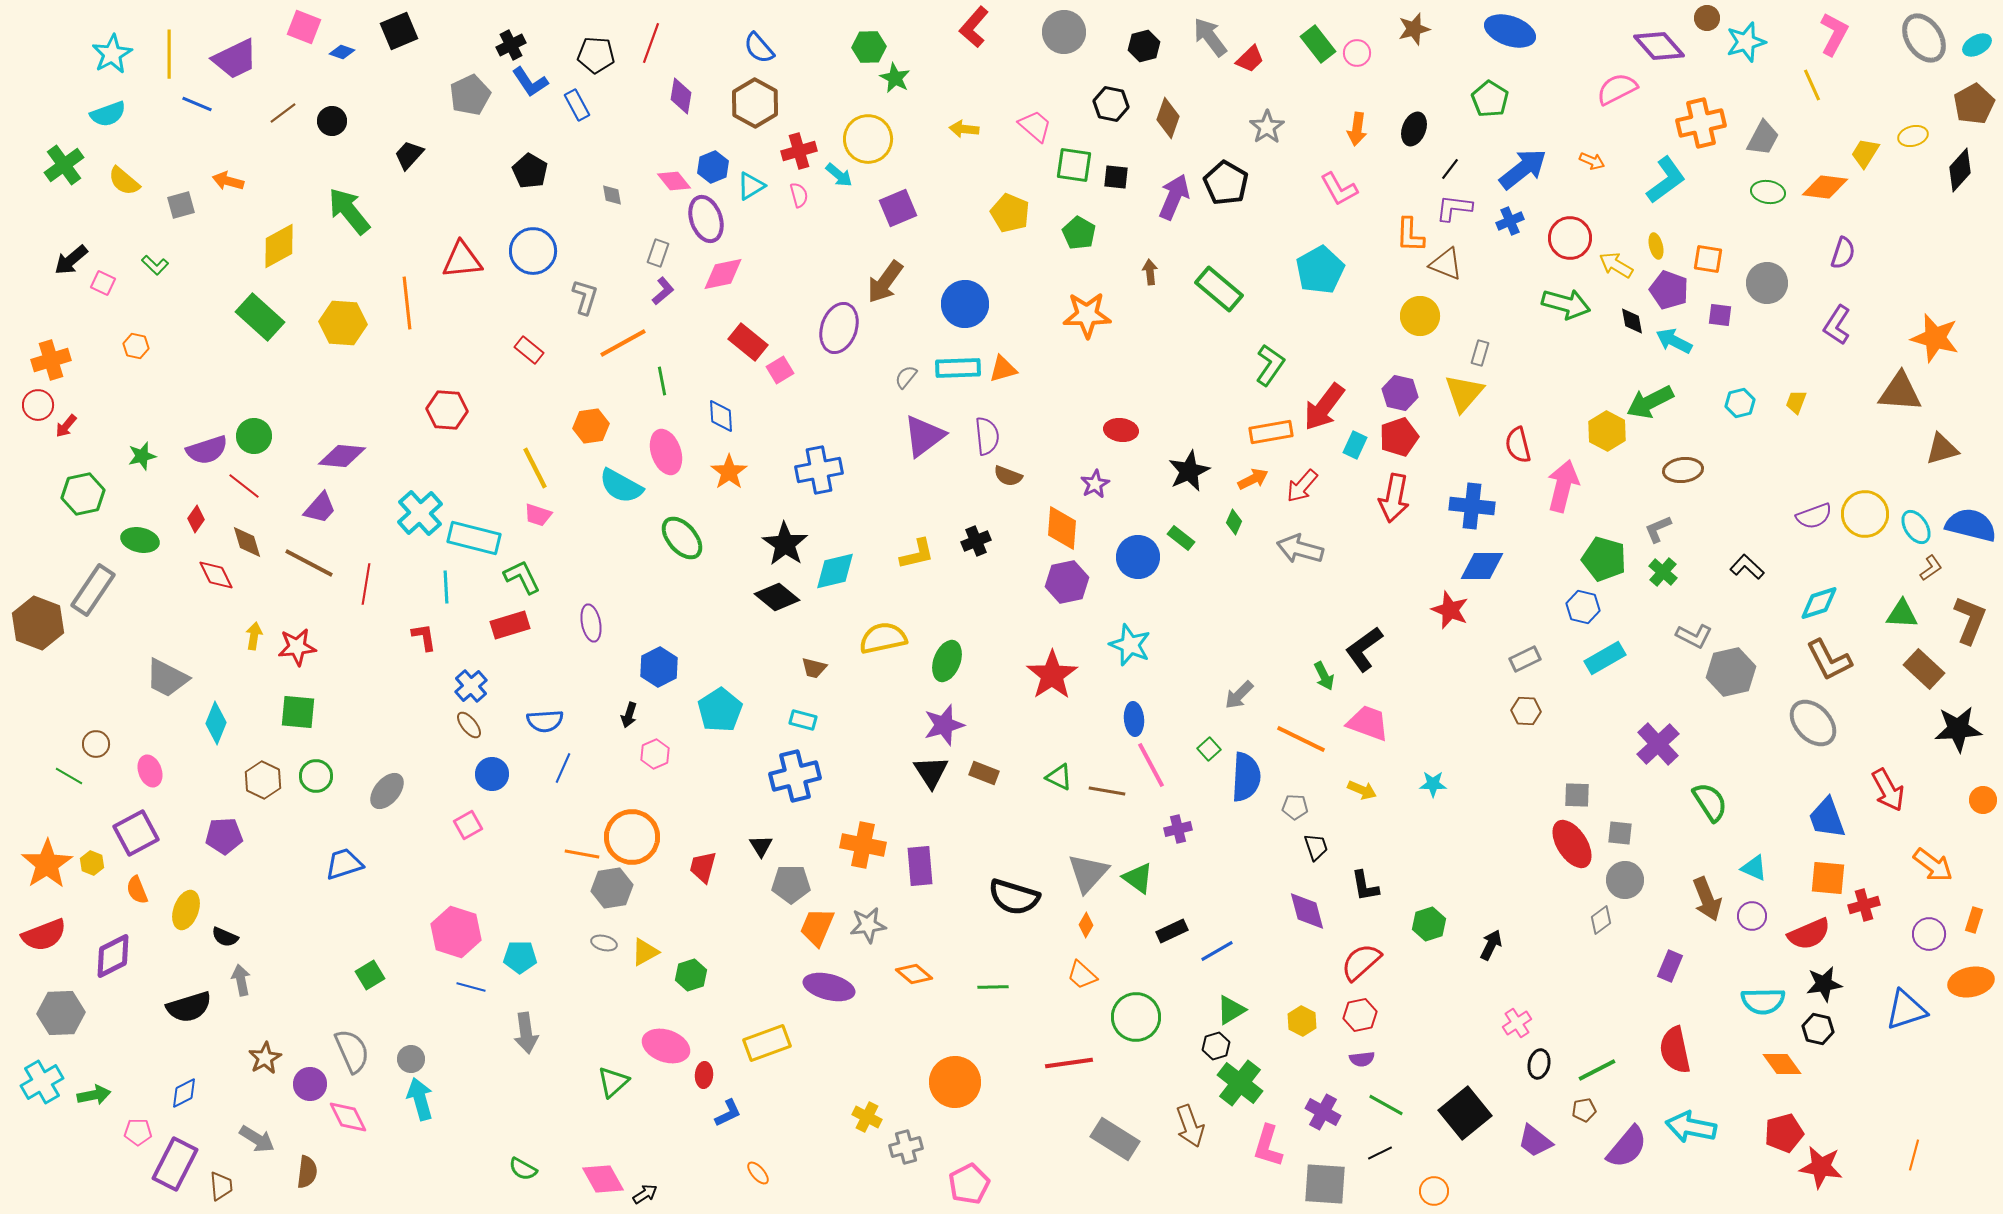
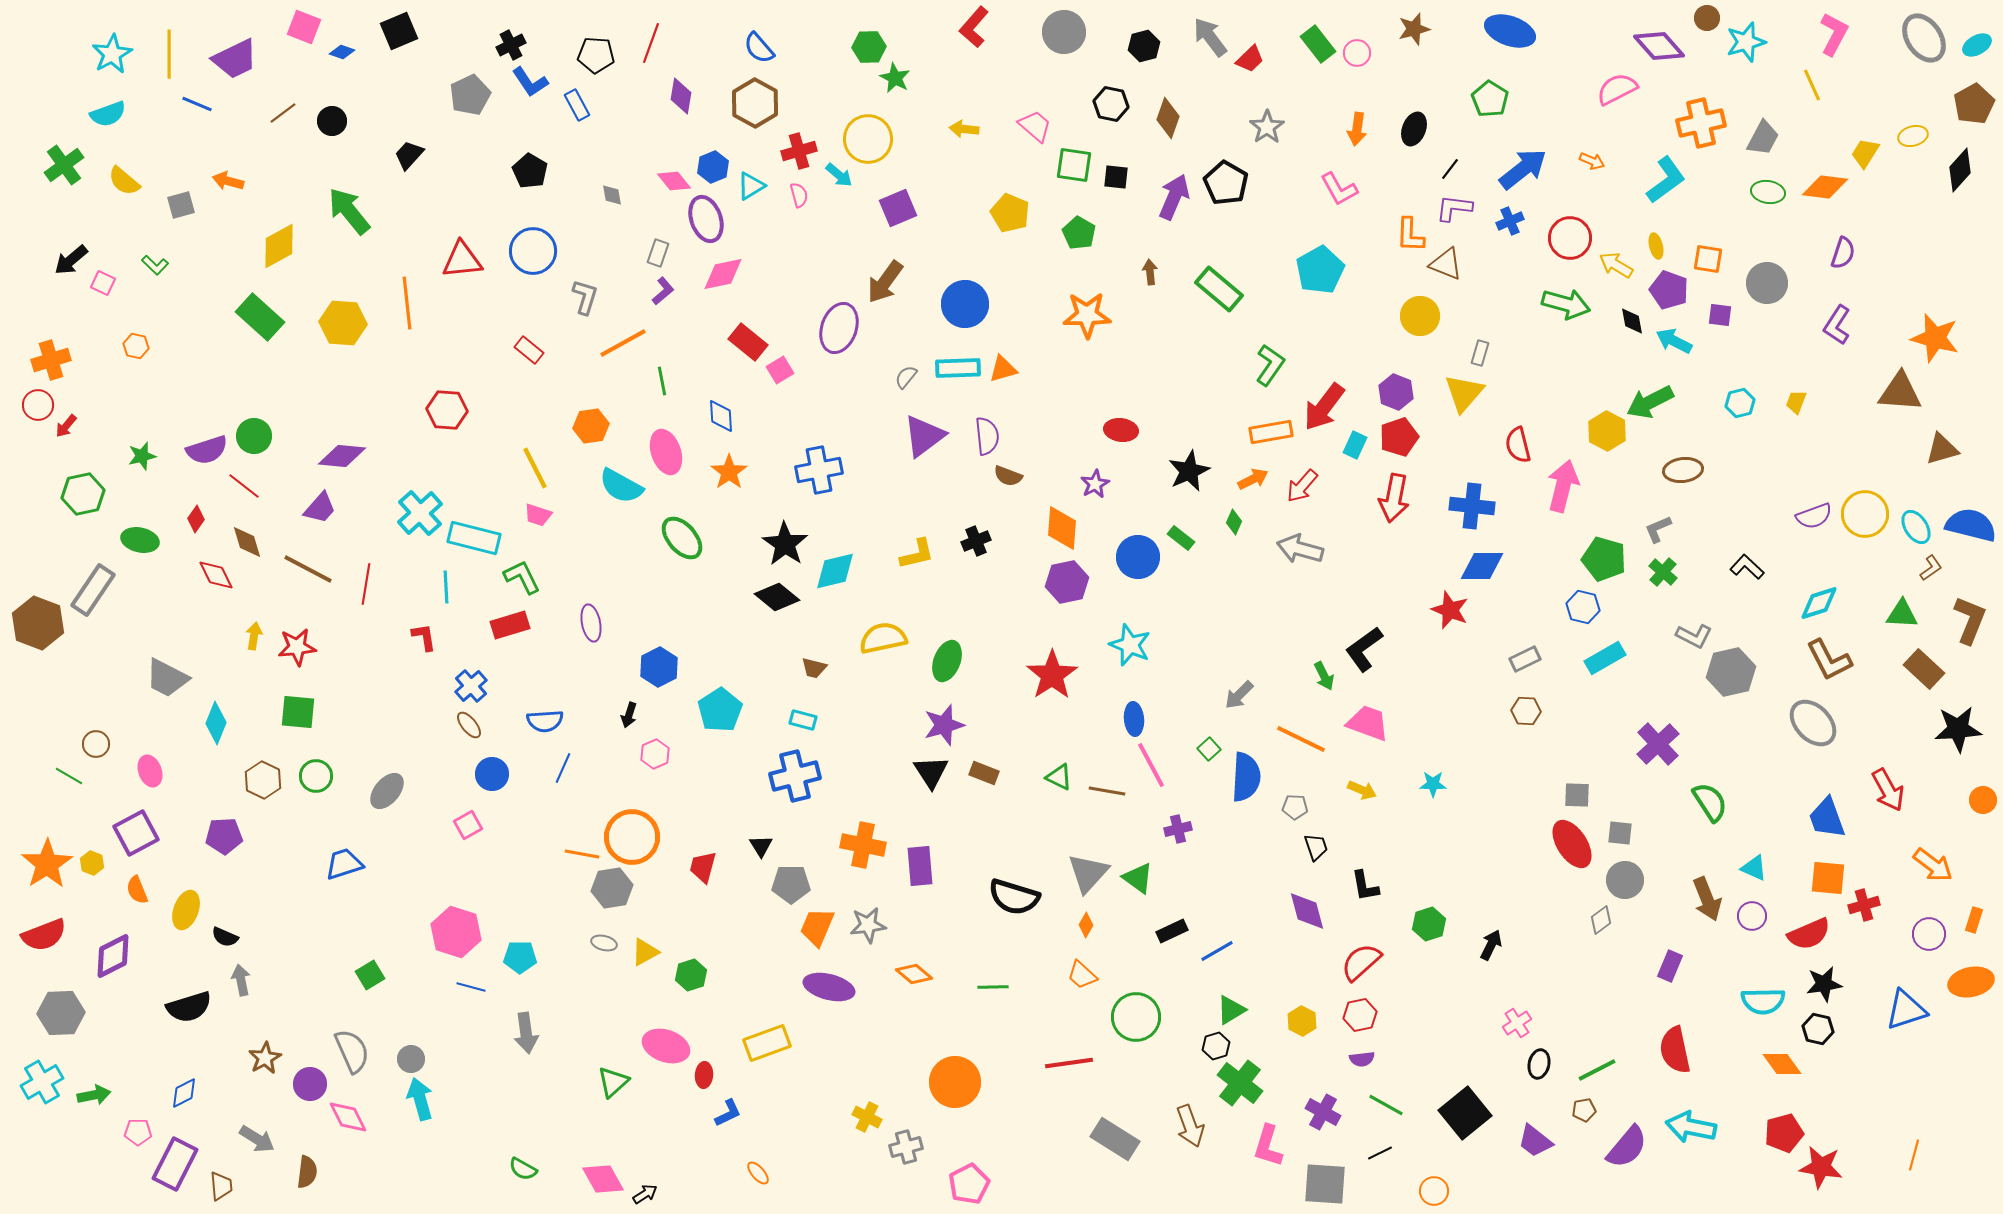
purple hexagon at (1400, 393): moved 4 px left, 1 px up; rotated 8 degrees clockwise
brown line at (309, 563): moved 1 px left, 6 px down
